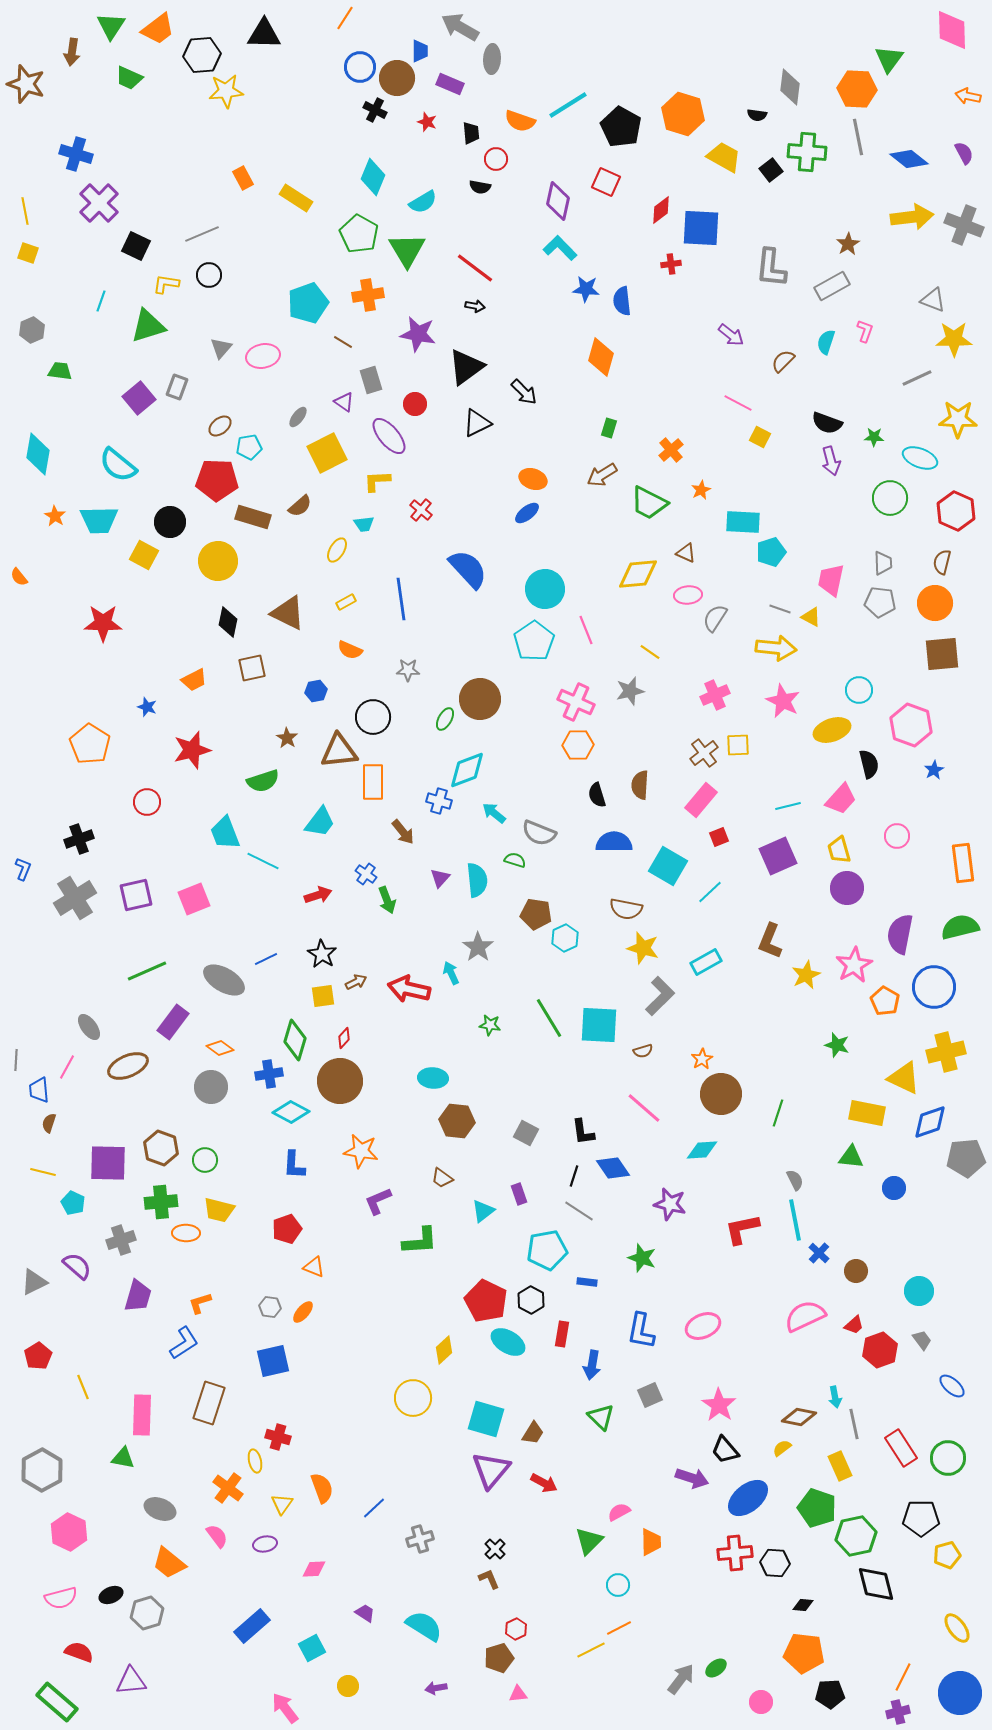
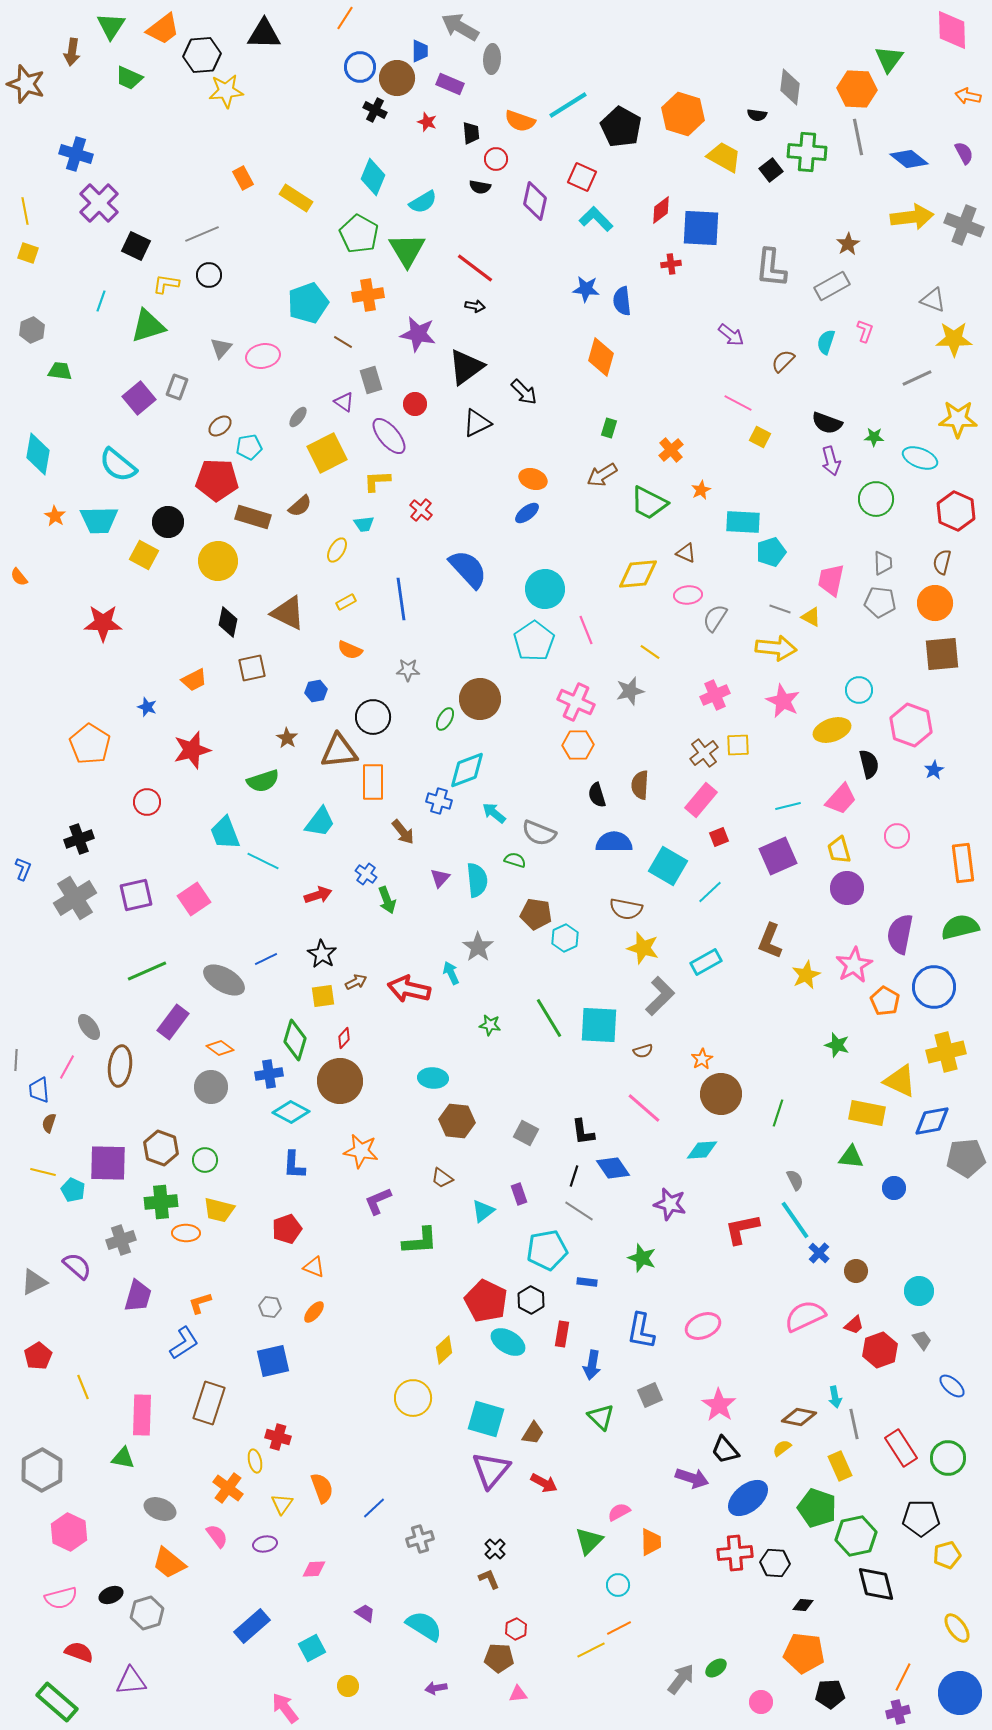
orange trapezoid at (158, 29): moved 5 px right
red square at (606, 182): moved 24 px left, 5 px up
purple diamond at (558, 201): moved 23 px left
cyan L-shape at (560, 248): moved 36 px right, 29 px up
green circle at (890, 498): moved 14 px left, 1 px down
black circle at (170, 522): moved 2 px left
pink square at (194, 899): rotated 12 degrees counterclockwise
brown ellipse at (128, 1066): moved 8 px left; rotated 60 degrees counterclockwise
yellow triangle at (904, 1078): moved 4 px left, 3 px down
blue diamond at (930, 1122): moved 2 px right, 1 px up; rotated 9 degrees clockwise
cyan pentagon at (73, 1203): moved 13 px up
cyan line at (795, 1220): rotated 24 degrees counterclockwise
orange ellipse at (303, 1312): moved 11 px right
brown pentagon at (499, 1658): rotated 20 degrees clockwise
